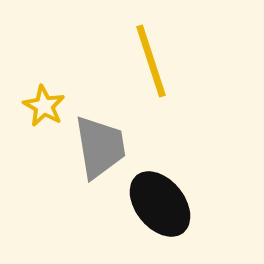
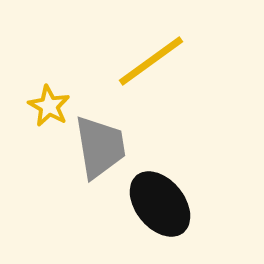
yellow line: rotated 72 degrees clockwise
yellow star: moved 5 px right
